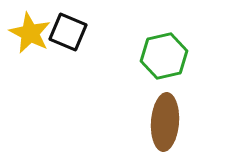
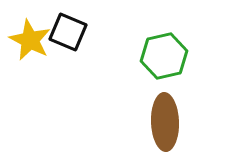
yellow star: moved 7 px down
brown ellipse: rotated 6 degrees counterclockwise
